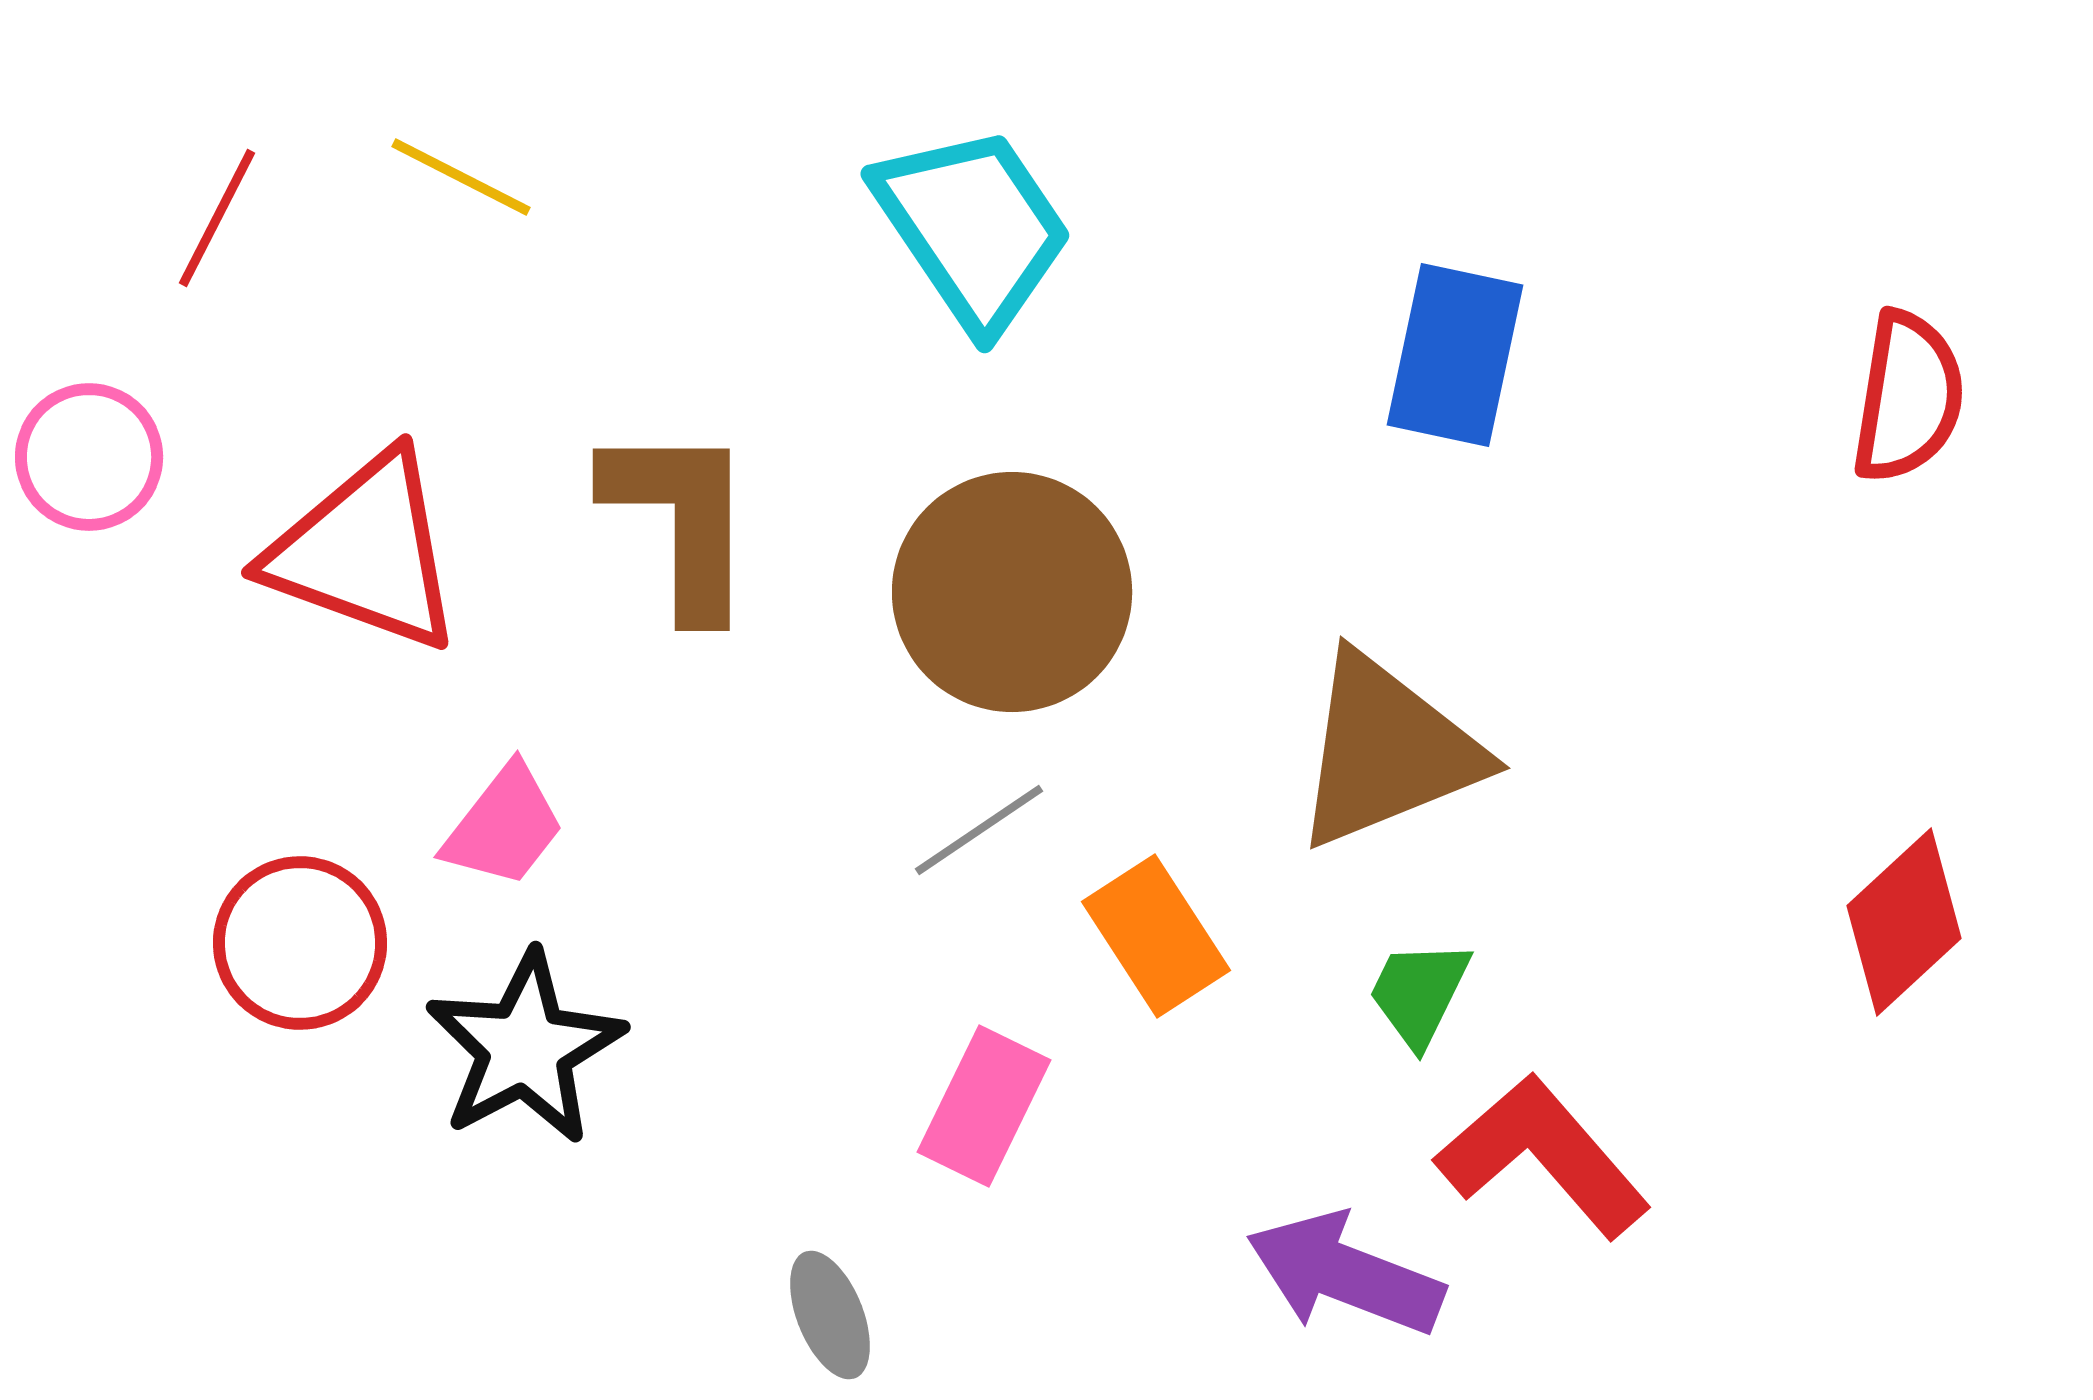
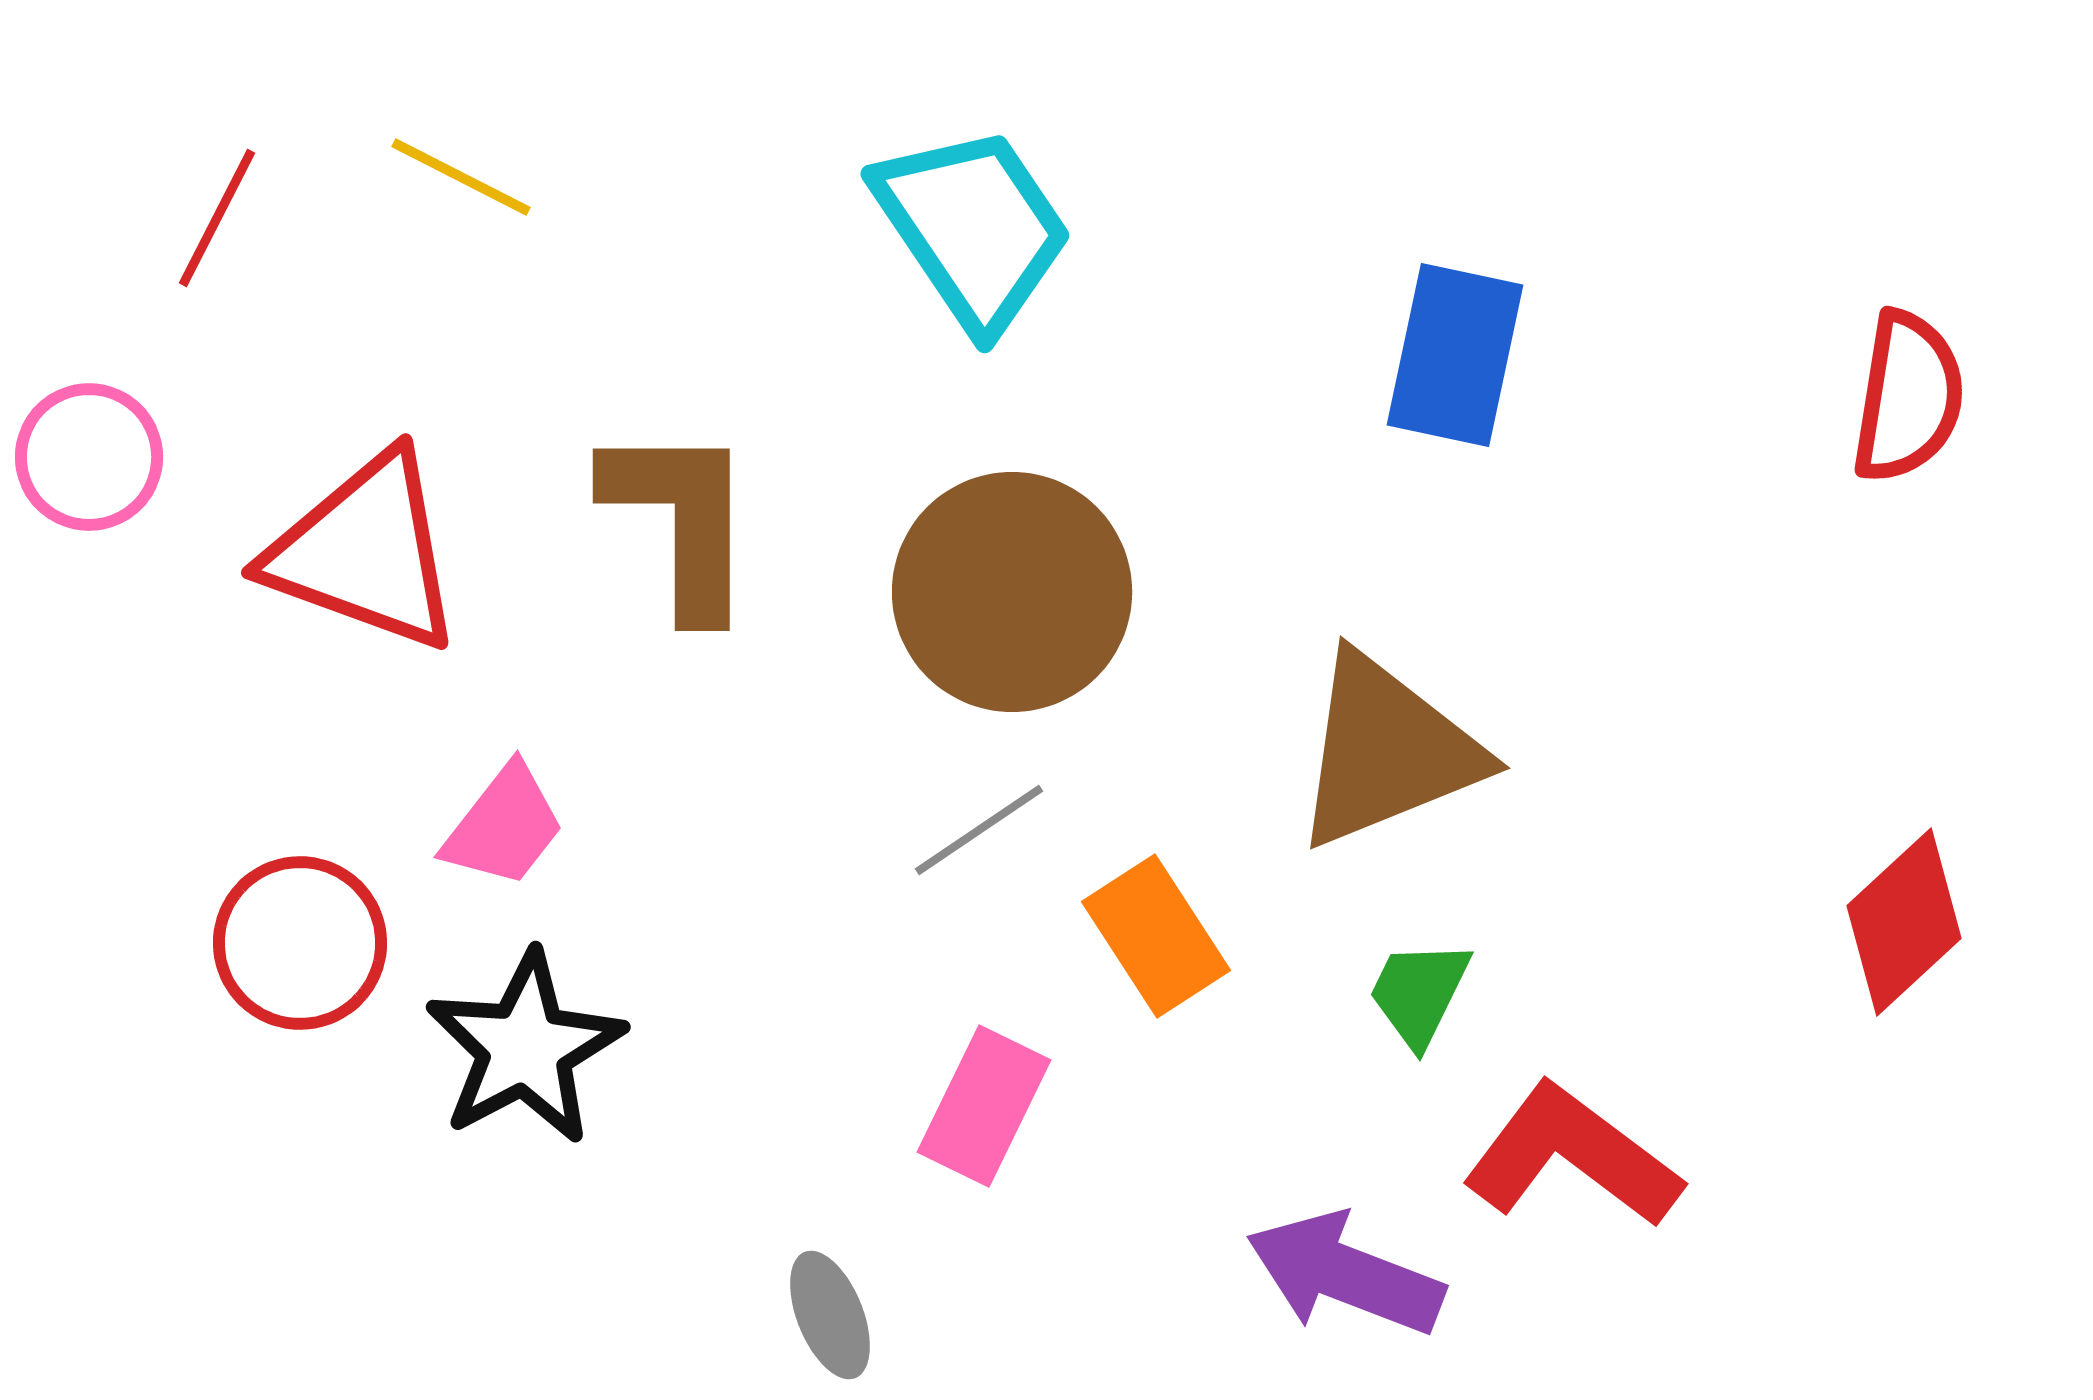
red L-shape: moved 29 px right; rotated 12 degrees counterclockwise
